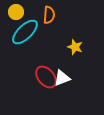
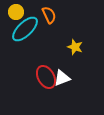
orange semicircle: rotated 30 degrees counterclockwise
cyan ellipse: moved 3 px up
red ellipse: rotated 10 degrees clockwise
